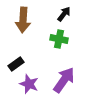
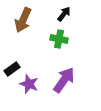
brown arrow: rotated 20 degrees clockwise
black rectangle: moved 4 px left, 5 px down
